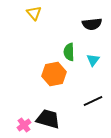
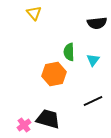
black semicircle: moved 5 px right, 1 px up
